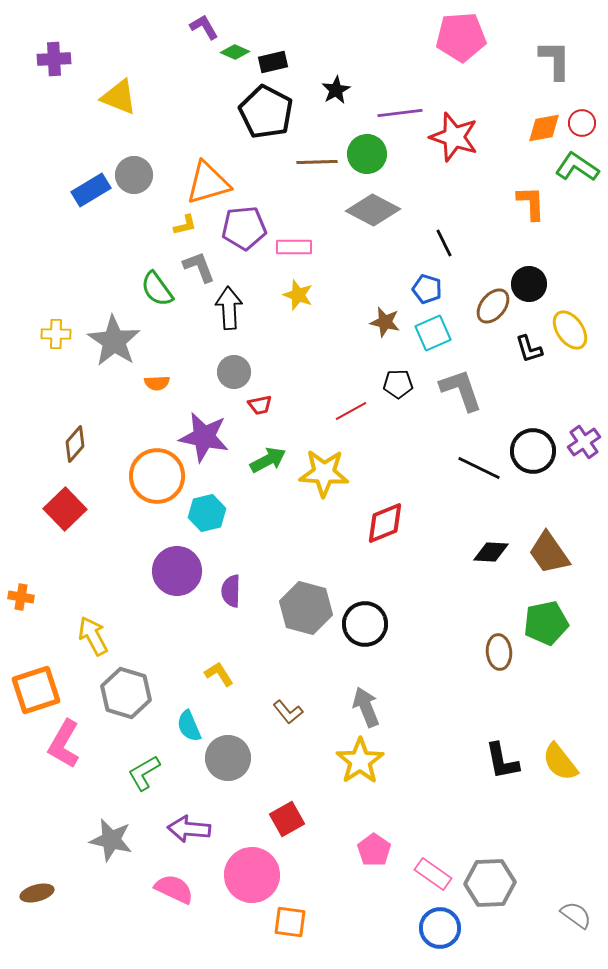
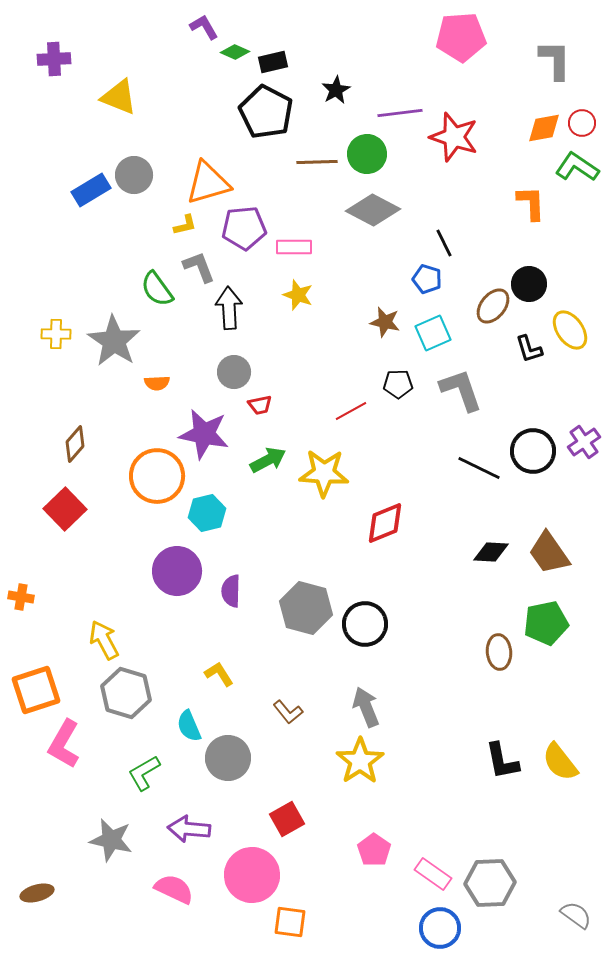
blue pentagon at (427, 289): moved 10 px up
purple star at (204, 437): moved 3 px up
yellow arrow at (93, 636): moved 11 px right, 4 px down
